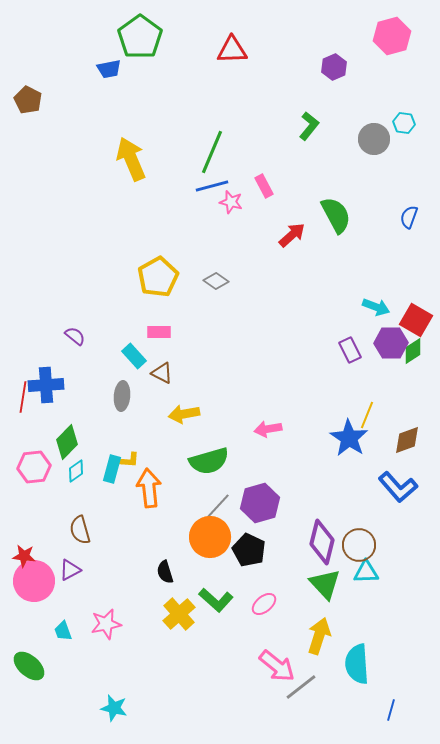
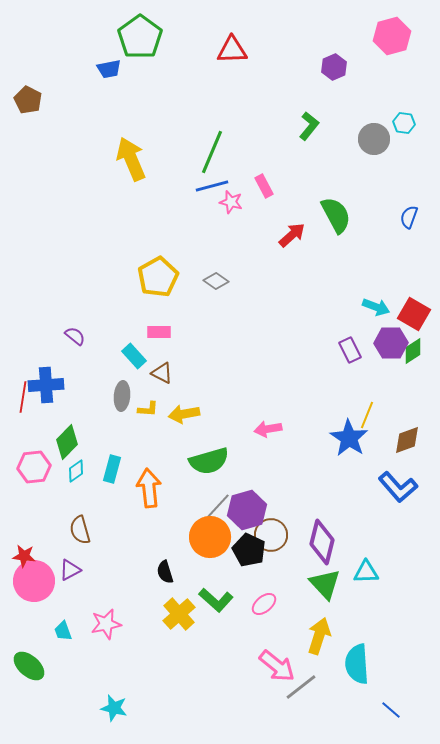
red square at (416, 320): moved 2 px left, 6 px up
yellow L-shape at (129, 460): moved 19 px right, 51 px up
purple hexagon at (260, 503): moved 13 px left, 7 px down
brown circle at (359, 545): moved 88 px left, 10 px up
blue line at (391, 710): rotated 65 degrees counterclockwise
